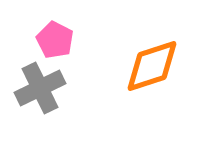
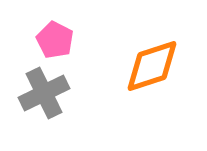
gray cross: moved 4 px right, 5 px down
